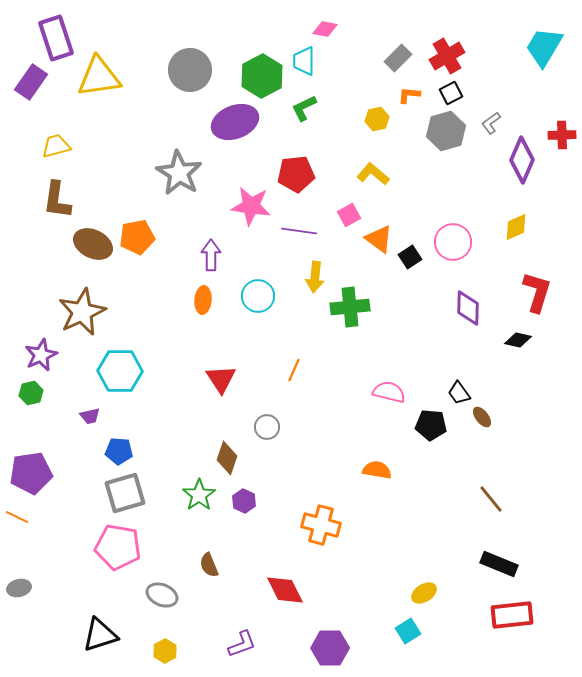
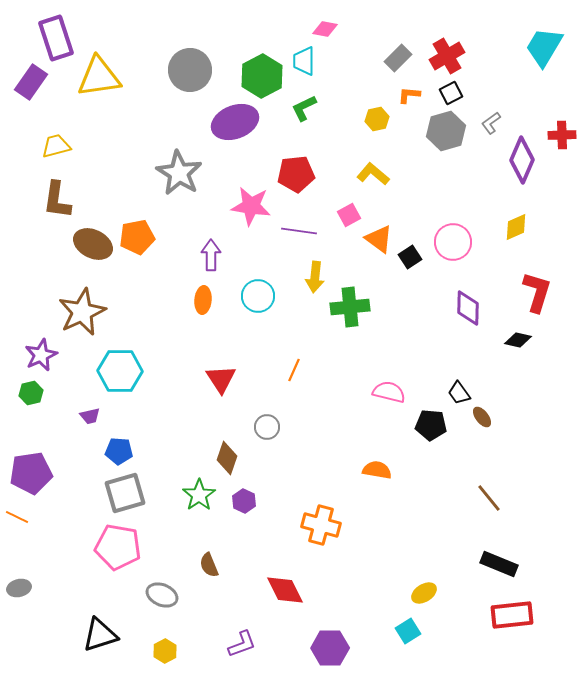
brown line at (491, 499): moved 2 px left, 1 px up
